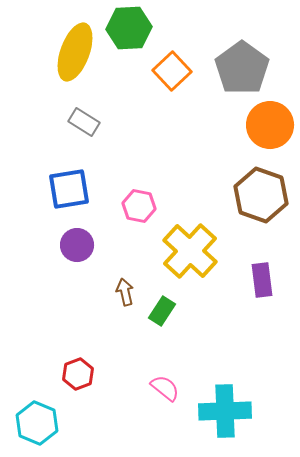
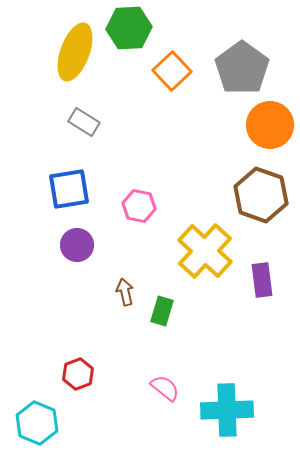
yellow cross: moved 15 px right
green rectangle: rotated 16 degrees counterclockwise
cyan cross: moved 2 px right, 1 px up
